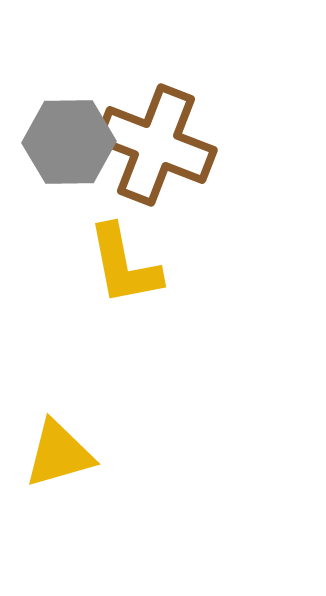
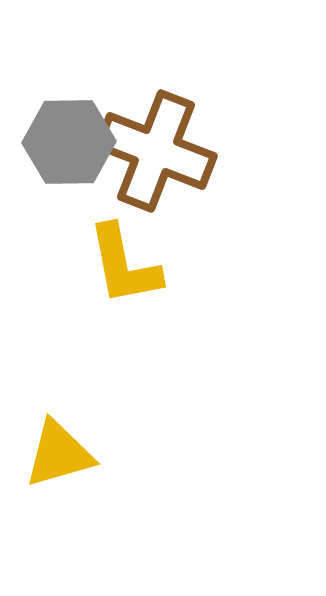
brown cross: moved 6 px down
